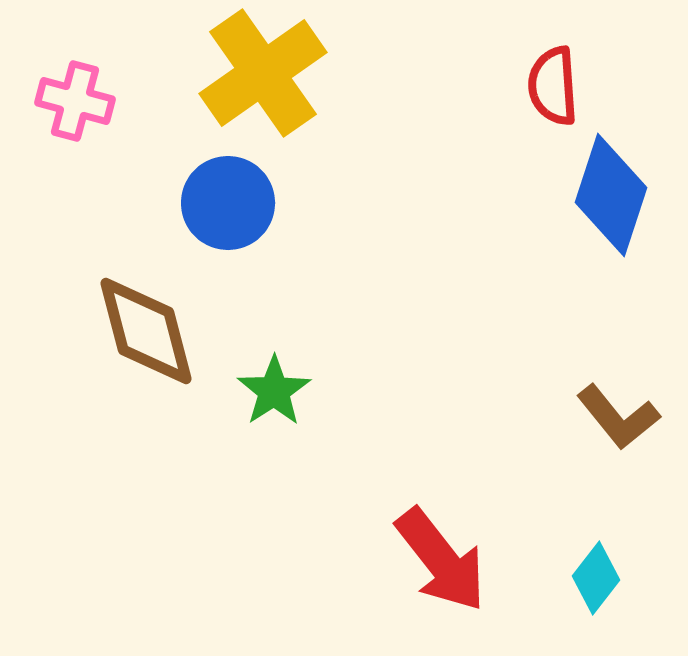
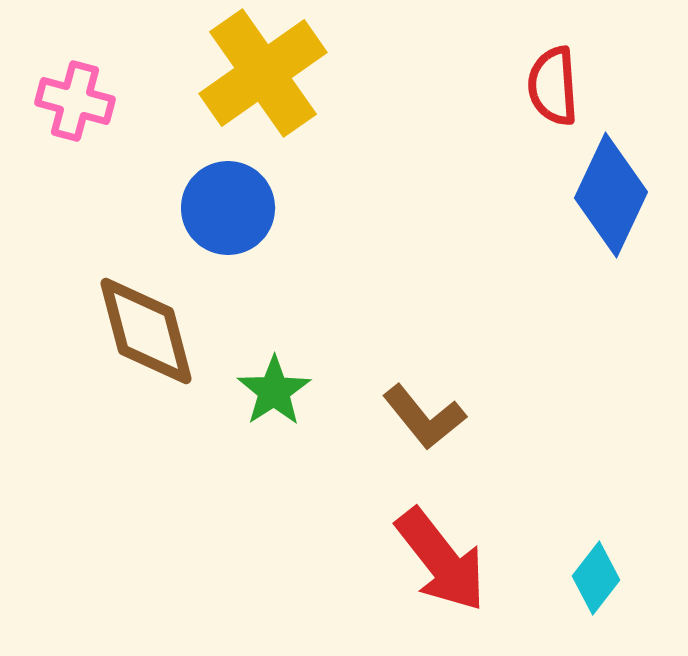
blue diamond: rotated 7 degrees clockwise
blue circle: moved 5 px down
brown L-shape: moved 194 px left
